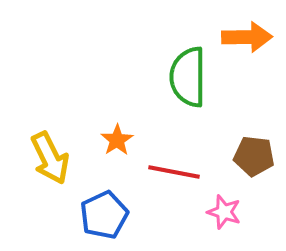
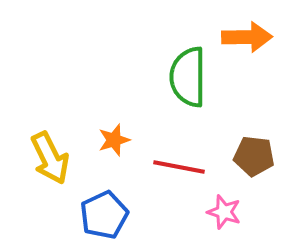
orange star: moved 3 px left; rotated 16 degrees clockwise
red line: moved 5 px right, 5 px up
